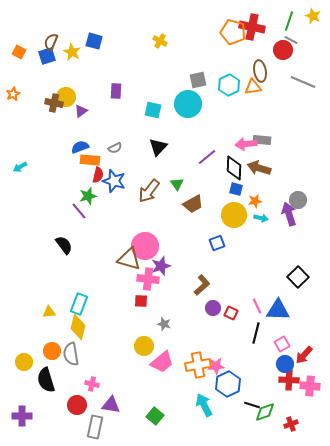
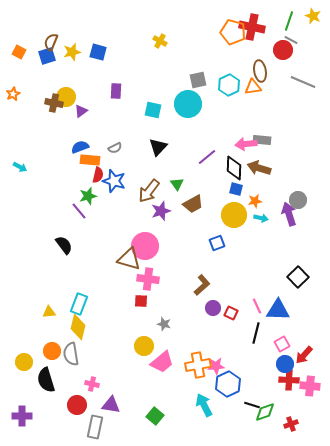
blue square at (94, 41): moved 4 px right, 11 px down
yellow star at (72, 52): rotated 30 degrees clockwise
cyan arrow at (20, 167): rotated 120 degrees counterclockwise
purple star at (161, 266): moved 55 px up
